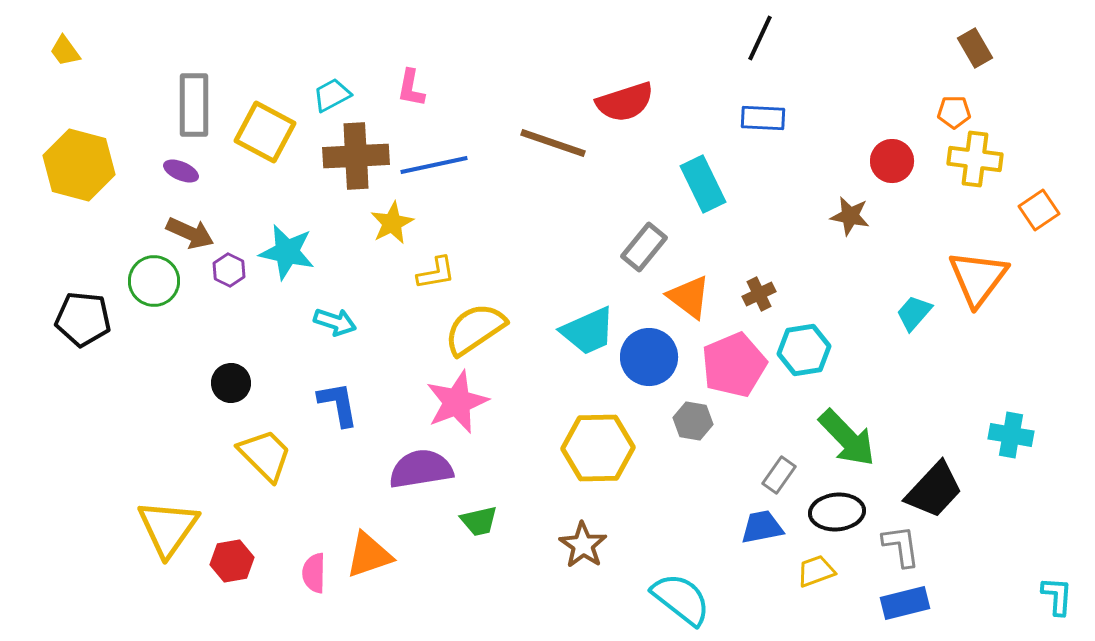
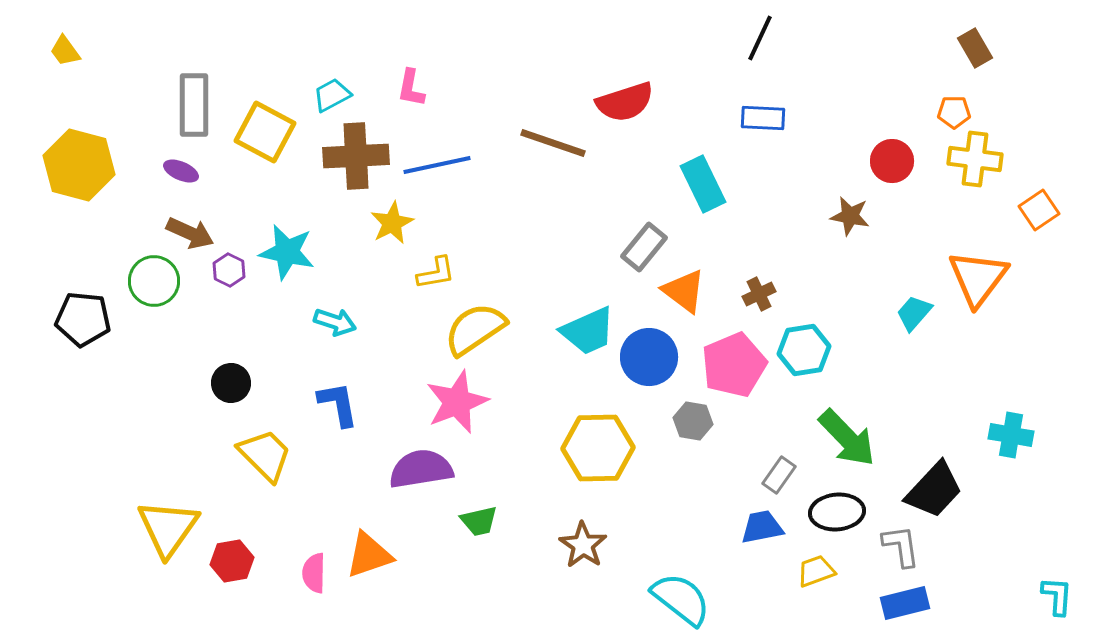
blue line at (434, 165): moved 3 px right
orange triangle at (689, 297): moved 5 px left, 6 px up
